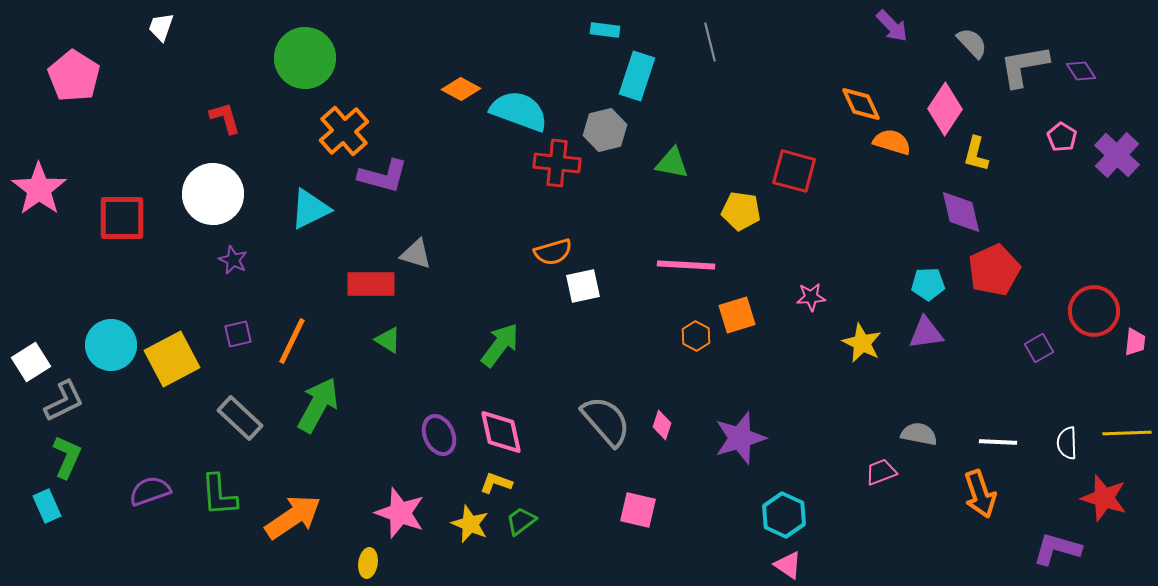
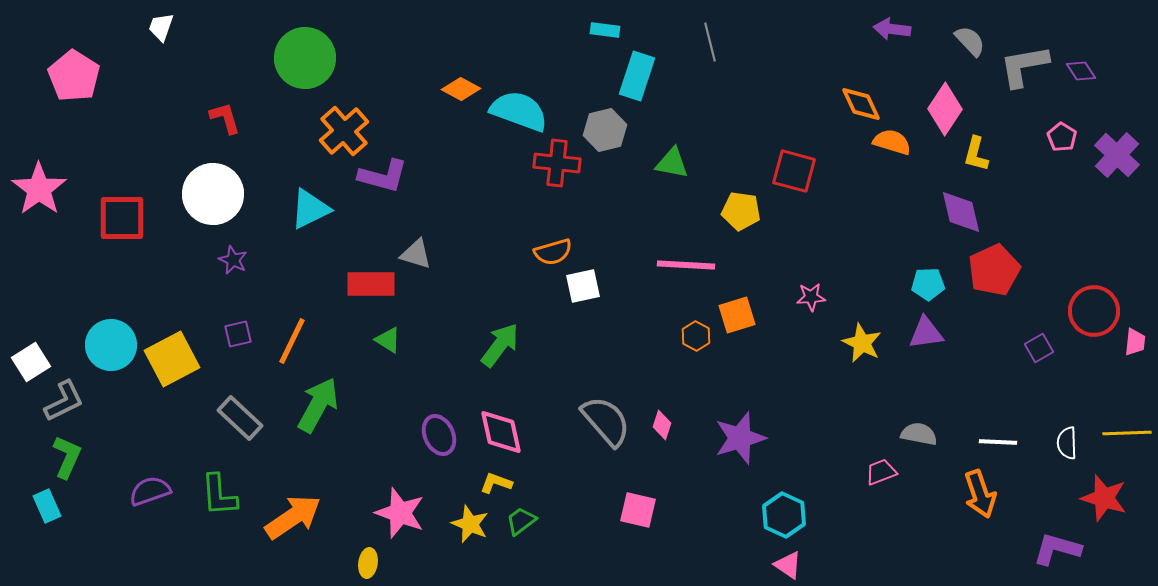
purple arrow at (892, 26): moved 3 px down; rotated 141 degrees clockwise
gray semicircle at (972, 43): moved 2 px left, 2 px up
